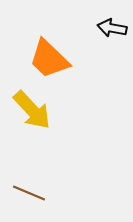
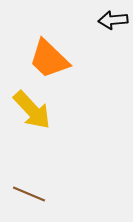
black arrow: moved 1 px right, 8 px up; rotated 16 degrees counterclockwise
brown line: moved 1 px down
